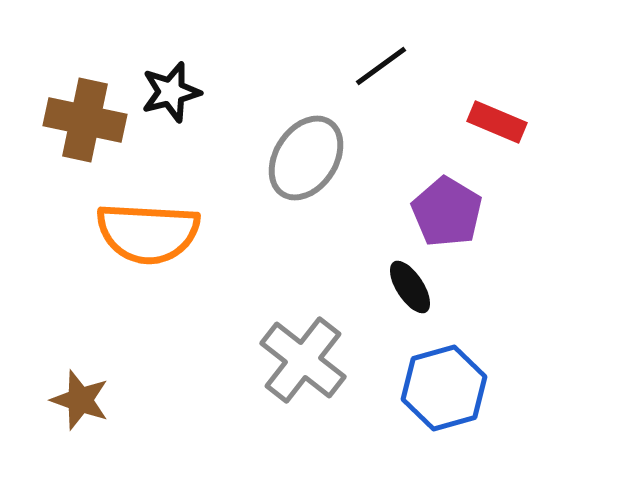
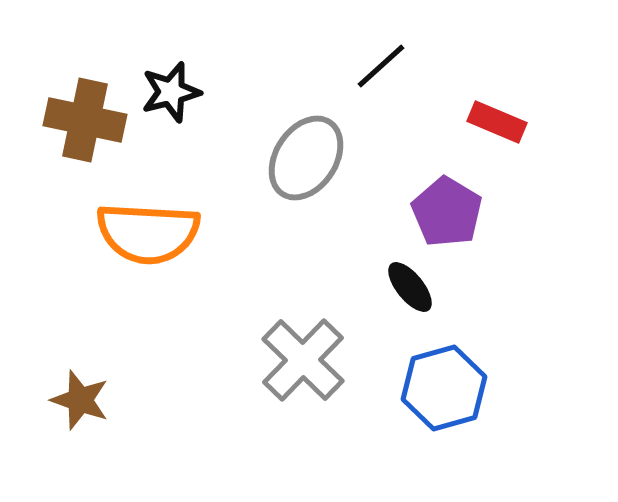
black line: rotated 6 degrees counterclockwise
black ellipse: rotated 6 degrees counterclockwise
gray cross: rotated 6 degrees clockwise
